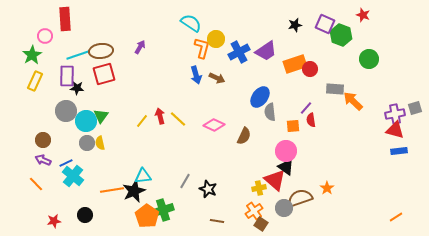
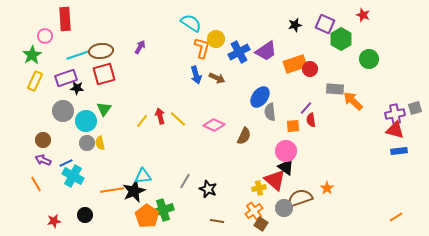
green hexagon at (341, 35): moved 4 px down; rotated 10 degrees clockwise
purple rectangle at (67, 76): moved 1 px left, 2 px down; rotated 70 degrees clockwise
gray circle at (66, 111): moved 3 px left
green triangle at (101, 116): moved 3 px right, 7 px up
cyan cross at (73, 176): rotated 10 degrees counterclockwise
orange line at (36, 184): rotated 14 degrees clockwise
